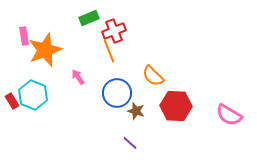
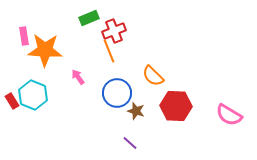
orange star: rotated 24 degrees clockwise
